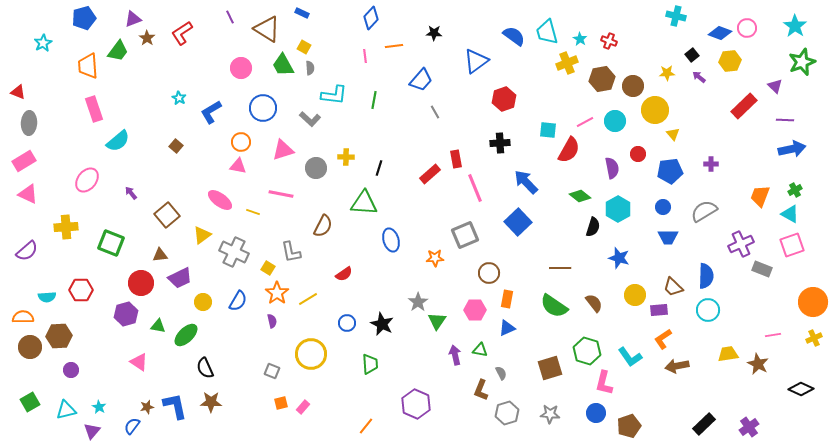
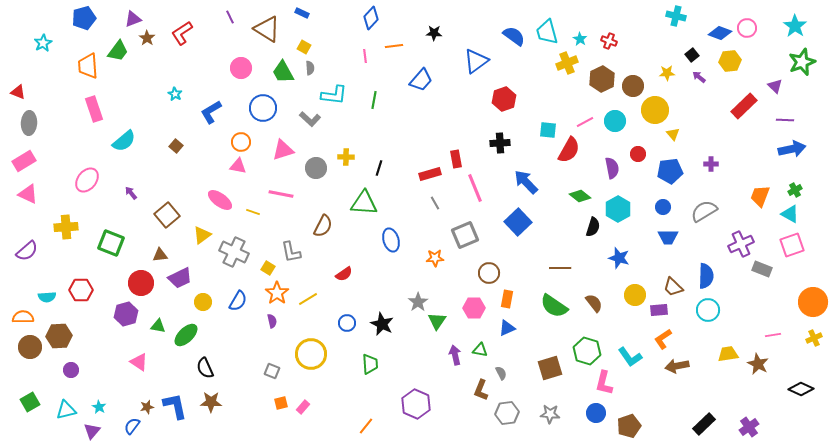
green trapezoid at (283, 65): moved 7 px down
brown hexagon at (602, 79): rotated 15 degrees counterclockwise
cyan star at (179, 98): moved 4 px left, 4 px up
gray line at (435, 112): moved 91 px down
cyan semicircle at (118, 141): moved 6 px right
red rectangle at (430, 174): rotated 25 degrees clockwise
pink hexagon at (475, 310): moved 1 px left, 2 px up
gray hexagon at (507, 413): rotated 10 degrees clockwise
